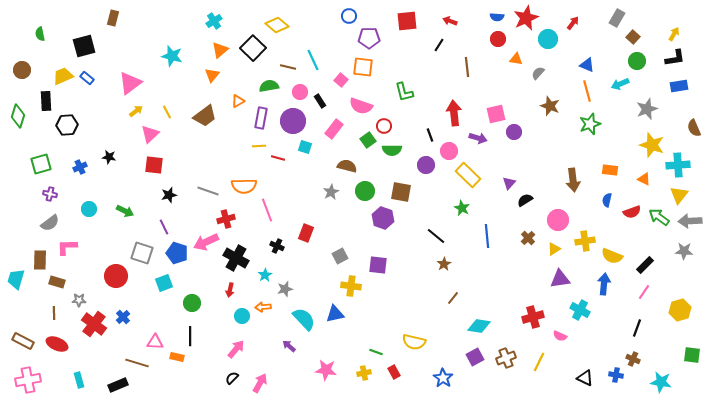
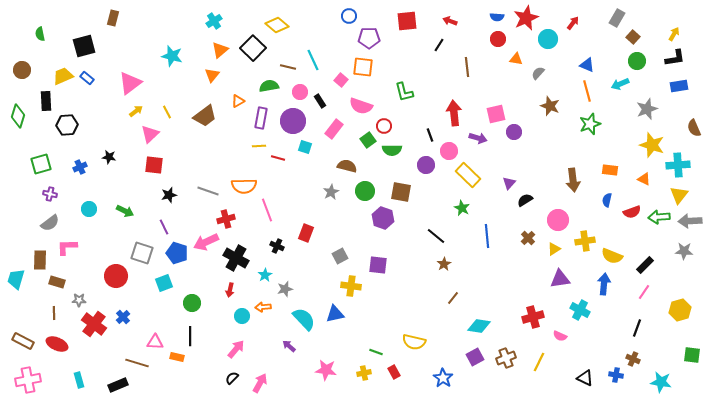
green arrow at (659, 217): rotated 40 degrees counterclockwise
